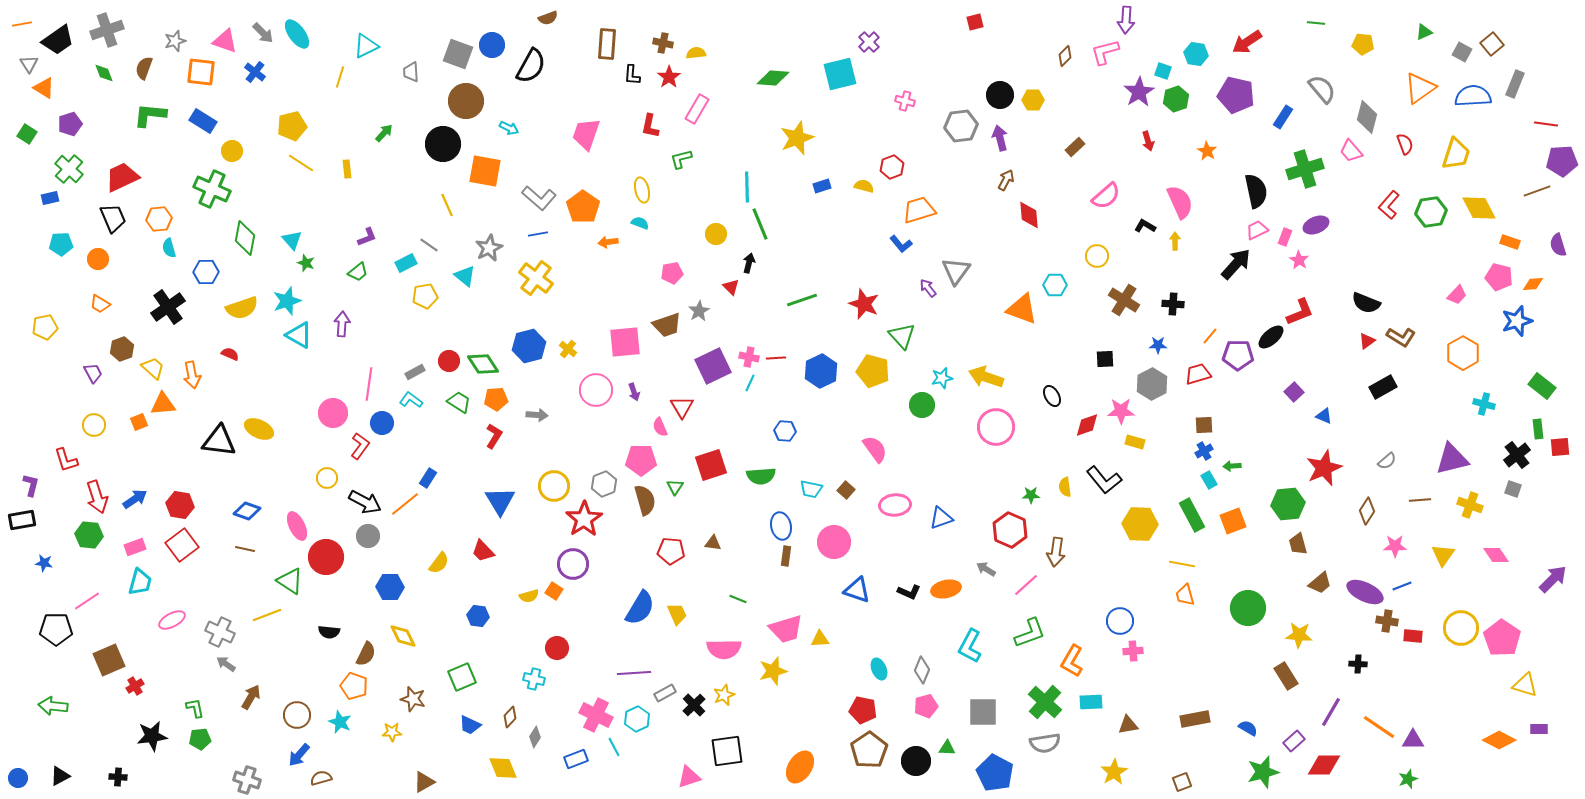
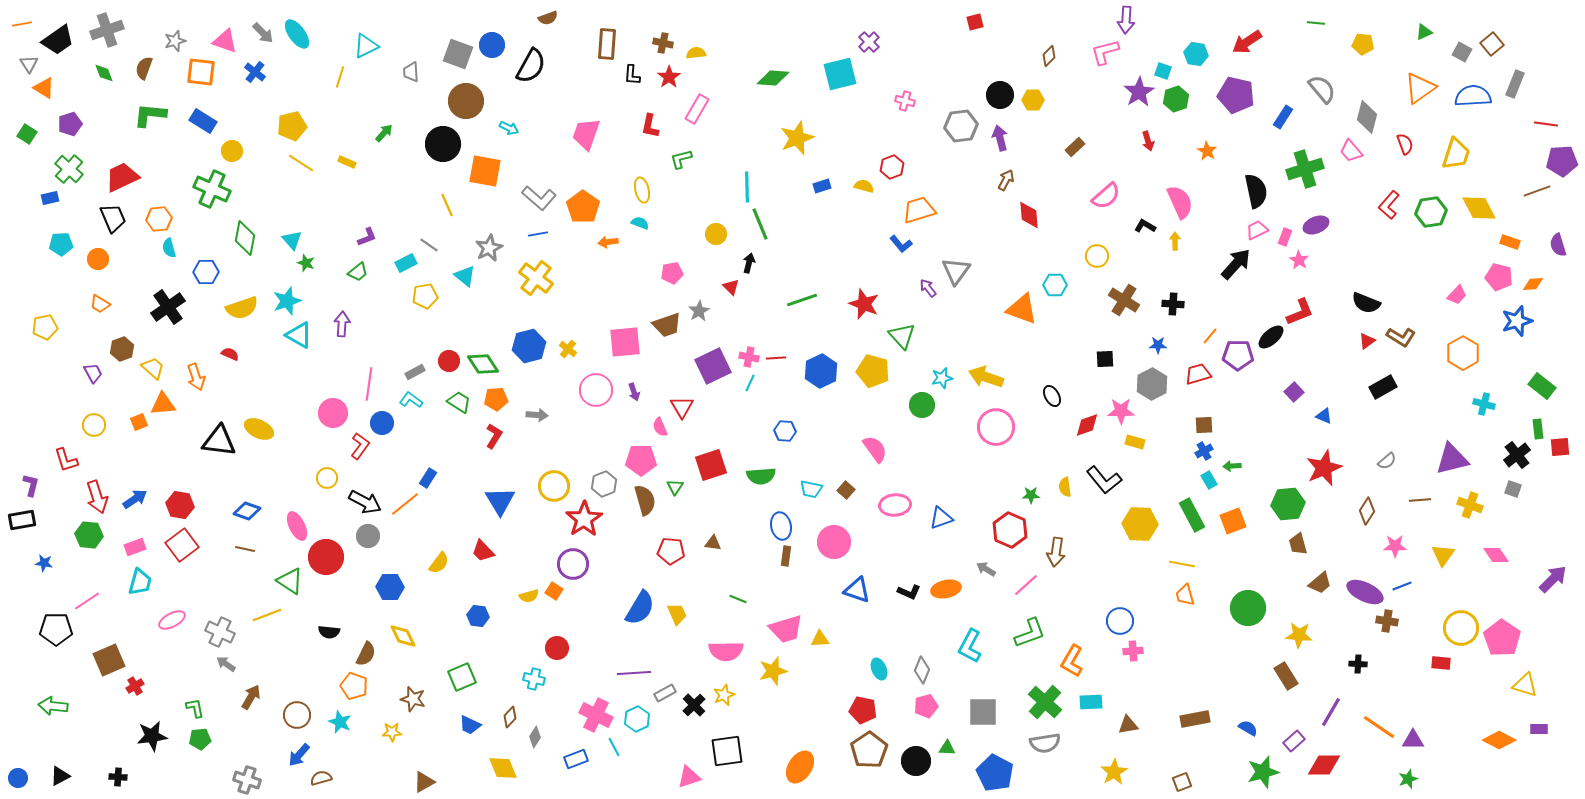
brown diamond at (1065, 56): moved 16 px left
yellow rectangle at (347, 169): moved 7 px up; rotated 60 degrees counterclockwise
orange arrow at (192, 375): moved 4 px right, 2 px down; rotated 8 degrees counterclockwise
red rectangle at (1413, 636): moved 28 px right, 27 px down
pink semicircle at (724, 649): moved 2 px right, 2 px down
